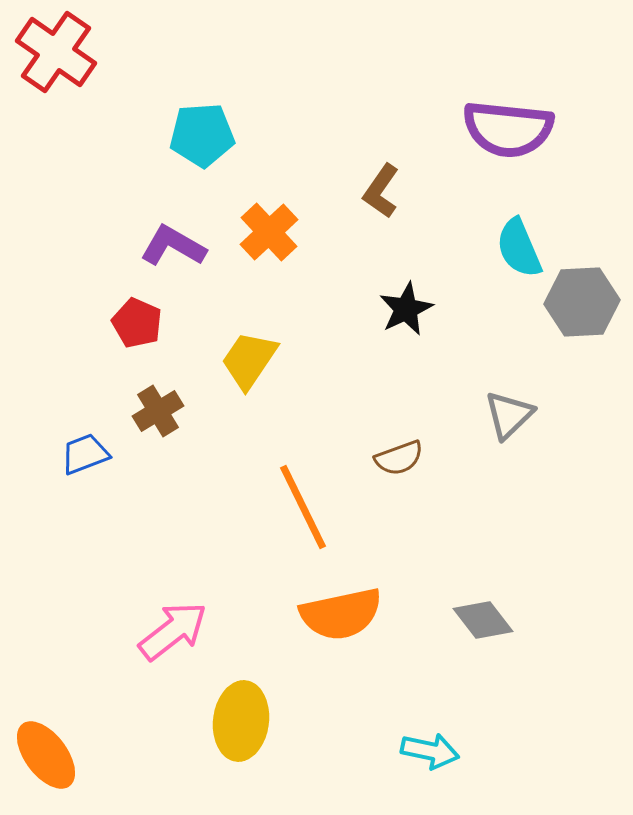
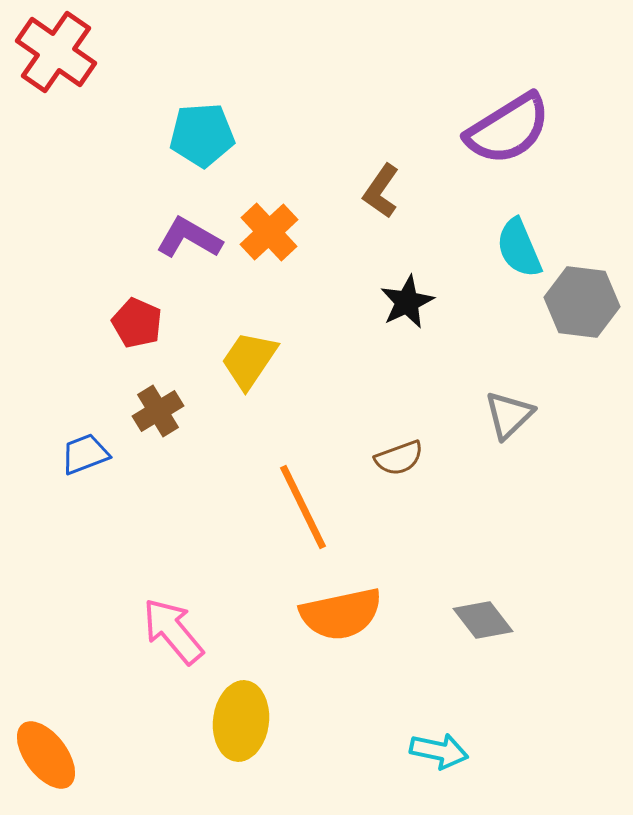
purple semicircle: rotated 38 degrees counterclockwise
purple L-shape: moved 16 px right, 8 px up
gray hexagon: rotated 10 degrees clockwise
black star: moved 1 px right, 7 px up
pink arrow: rotated 92 degrees counterclockwise
cyan arrow: moved 9 px right
